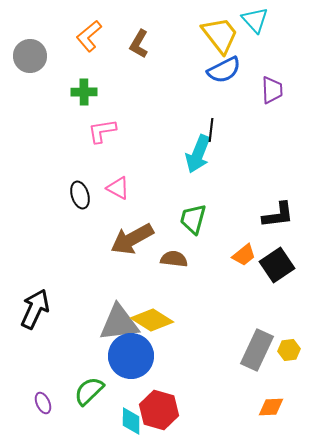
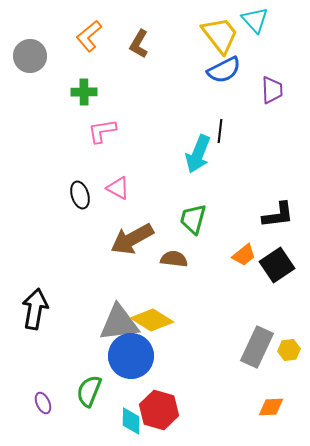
black line: moved 9 px right, 1 px down
black arrow: rotated 15 degrees counterclockwise
gray rectangle: moved 3 px up
green semicircle: rotated 24 degrees counterclockwise
